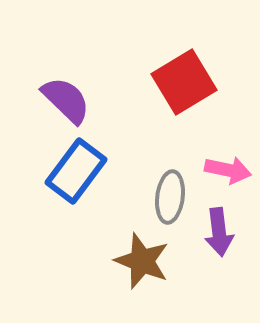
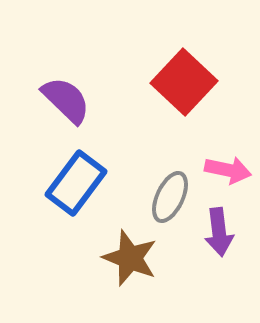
red square: rotated 16 degrees counterclockwise
blue rectangle: moved 12 px down
gray ellipse: rotated 18 degrees clockwise
brown star: moved 12 px left, 3 px up
